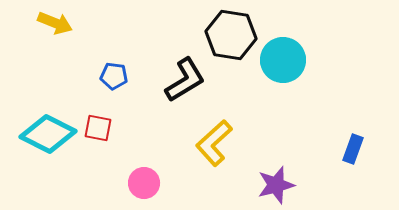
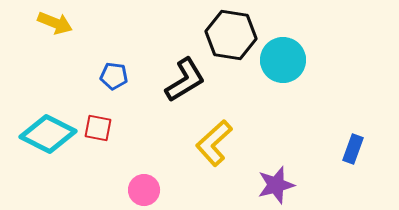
pink circle: moved 7 px down
